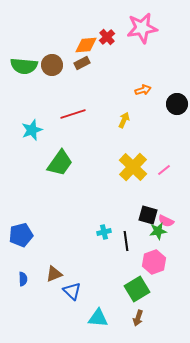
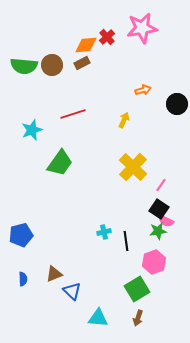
pink line: moved 3 px left, 15 px down; rotated 16 degrees counterclockwise
black square: moved 11 px right, 6 px up; rotated 18 degrees clockwise
